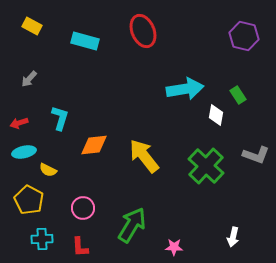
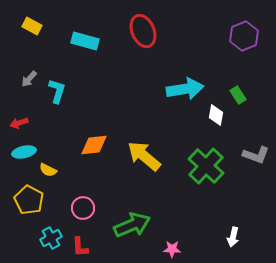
purple hexagon: rotated 24 degrees clockwise
cyan L-shape: moved 3 px left, 27 px up
yellow arrow: rotated 12 degrees counterclockwise
green arrow: rotated 36 degrees clockwise
cyan cross: moved 9 px right, 1 px up; rotated 25 degrees counterclockwise
pink star: moved 2 px left, 2 px down
